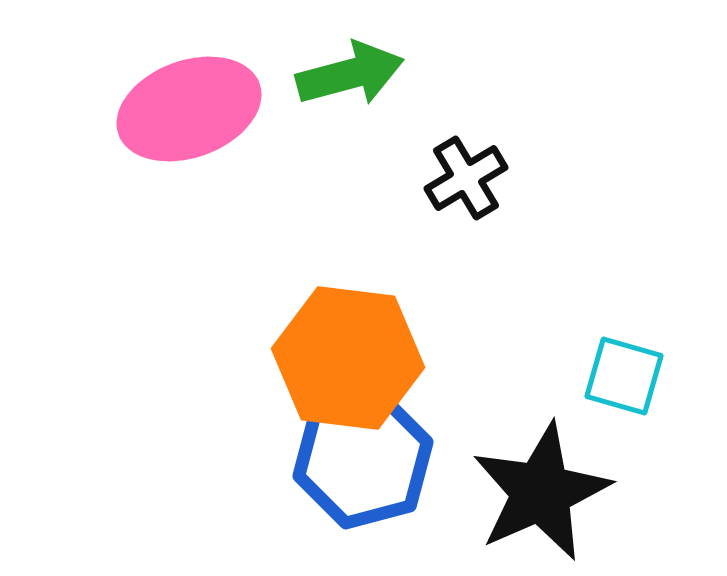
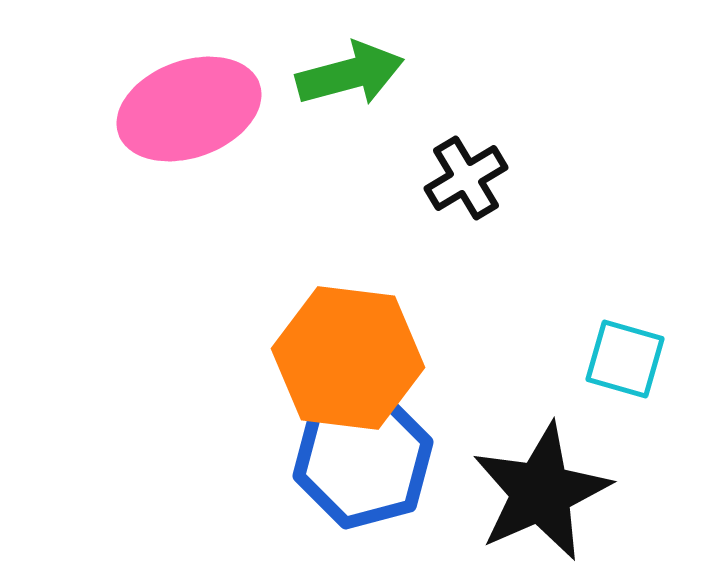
cyan square: moved 1 px right, 17 px up
